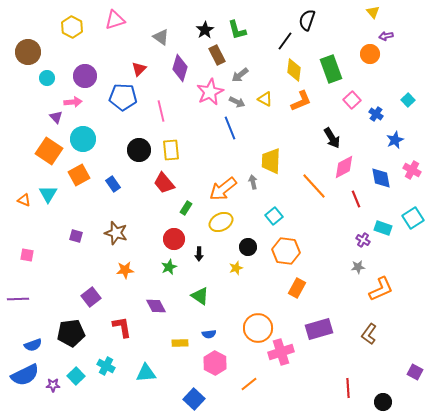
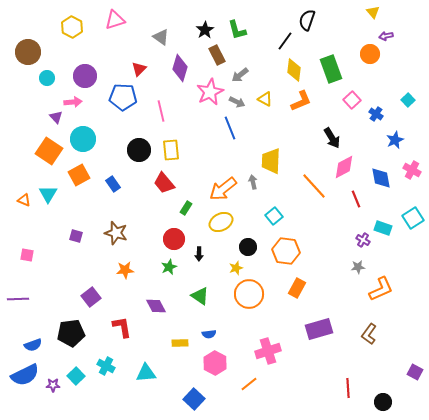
orange circle at (258, 328): moved 9 px left, 34 px up
pink cross at (281, 352): moved 13 px left, 1 px up
